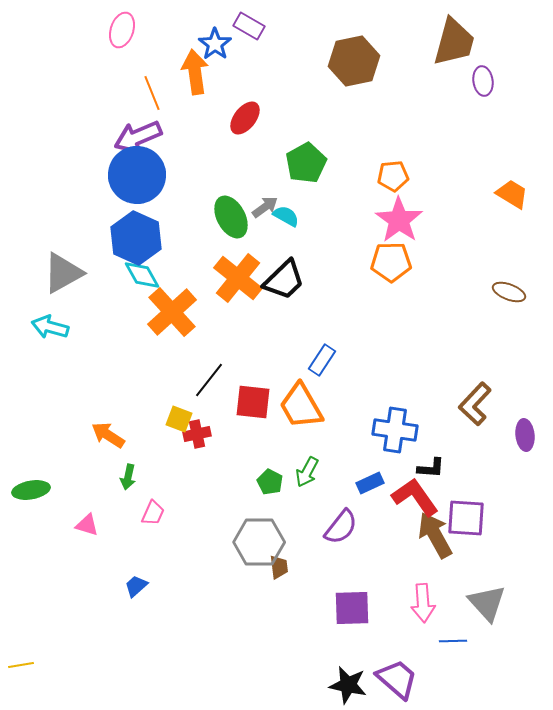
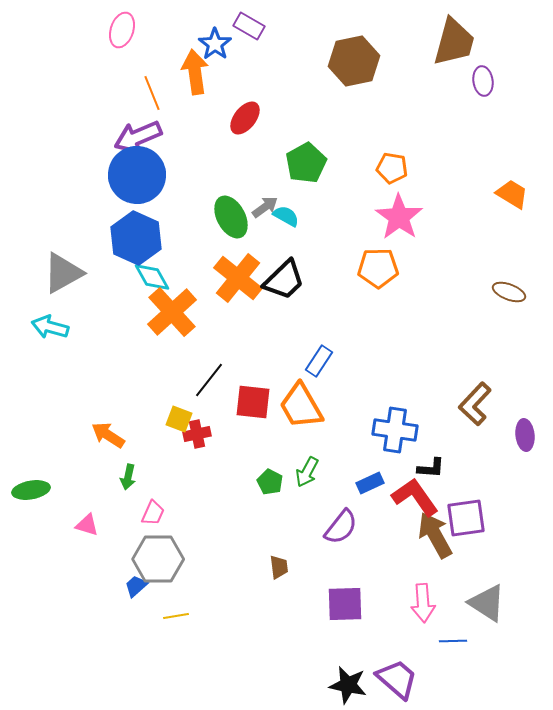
orange pentagon at (393, 176): moved 1 px left, 8 px up; rotated 16 degrees clockwise
pink star at (399, 220): moved 3 px up
orange pentagon at (391, 262): moved 13 px left, 6 px down
cyan diamond at (142, 275): moved 10 px right, 2 px down
blue rectangle at (322, 360): moved 3 px left, 1 px down
purple square at (466, 518): rotated 12 degrees counterclockwise
gray hexagon at (259, 542): moved 101 px left, 17 px down
gray triangle at (487, 603): rotated 15 degrees counterclockwise
purple square at (352, 608): moved 7 px left, 4 px up
yellow line at (21, 665): moved 155 px right, 49 px up
